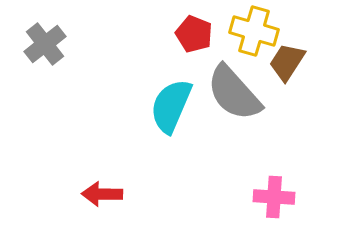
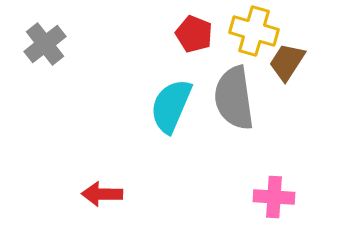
gray semicircle: moved 5 px down; rotated 34 degrees clockwise
